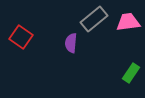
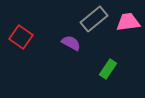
purple semicircle: rotated 114 degrees clockwise
green rectangle: moved 23 px left, 4 px up
